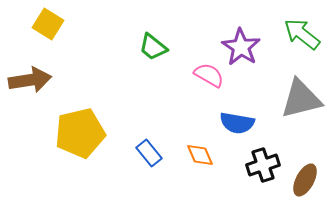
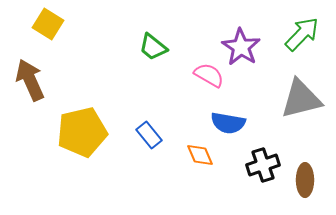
green arrow: rotated 96 degrees clockwise
brown arrow: rotated 105 degrees counterclockwise
blue semicircle: moved 9 px left
yellow pentagon: moved 2 px right, 1 px up
blue rectangle: moved 18 px up
brown ellipse: rotated 28 degrees counterclockwise
